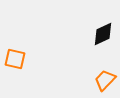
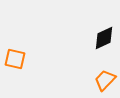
black diamond: moved 1 px right, 4 px down
